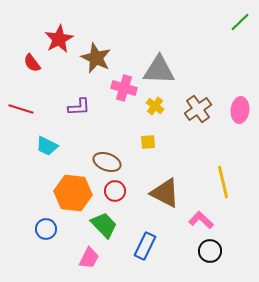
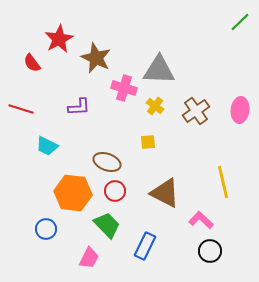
brown cross: moved 2 px left, 2 px down
green trapezoid: moved 3 px right
